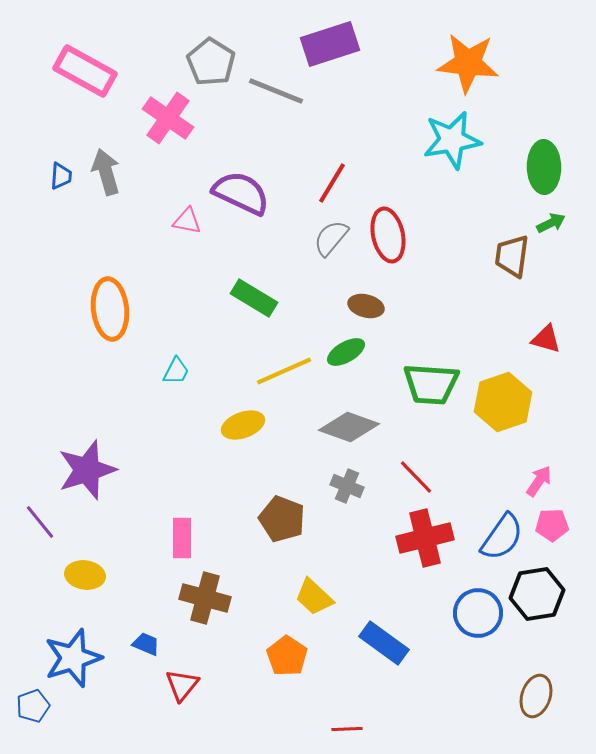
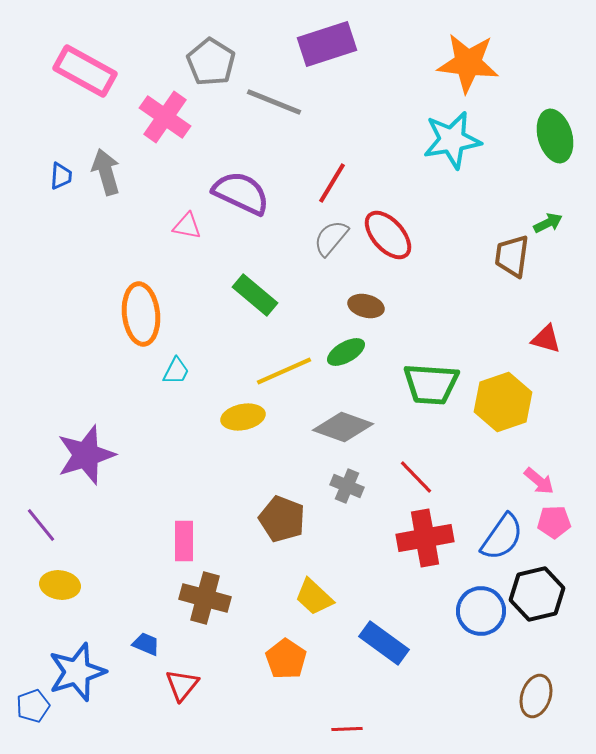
purple rectangle at (330, 44): moved 3 px left
gray line at (276, 91): moved 2 px left, 11 px down
pink cross at (168, 118): moved 3 px left, 1 px up
green ellipse at (544, 167): moved 11 px right, 31 px up; rotated 15 degrees counterclockwise
pink triangle at (187, 221): moved 5 px down
green arrow at (551, 223): moved 3 px left
red ellipse at (388, 235): rotated 30 degrees counterclockwise
green rectangle at (254, 298): moved 1 px right, 3 px up; rotated 9 degrees clockwise
orange ellipse at (110, 309): moved 31 px right, 5 px down
yellow ellipse at (243, 425): moved 8 px up; rotated 9 degrees clockwise
gray diamond at (349, 427): moved 6 px left
purple star at (87, 470): moved 1 px left, 15 px up
pink arrow at (539, 481): rotated 96 degrees clockwise
purple line at (40, 522): moved 1 px right, 3 px down
pink pentagon at (552, 525): moved 2 px right, 3 px up
pink rectangle at (182, 538): moved 2 px right, 3 px down
red cross at (425, 538): rotated 4 degrees clockwise
yellow ellipse at (85, 575): moved 25 px left, 10 px down
black hexagon at (537, 594): rotated 4 degrees counterclockwise
blue circle at (478, 613): moved 3 px right, 2 px up
orange pentagon at (287, 656): moved 1 px left, 3 px down
blue star at (73, 658): moved 4 px right, 14 px down
